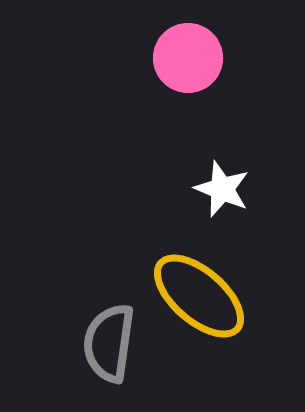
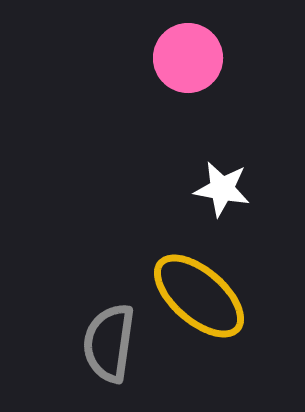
white star: rotated 12 degrees counterclockwise
